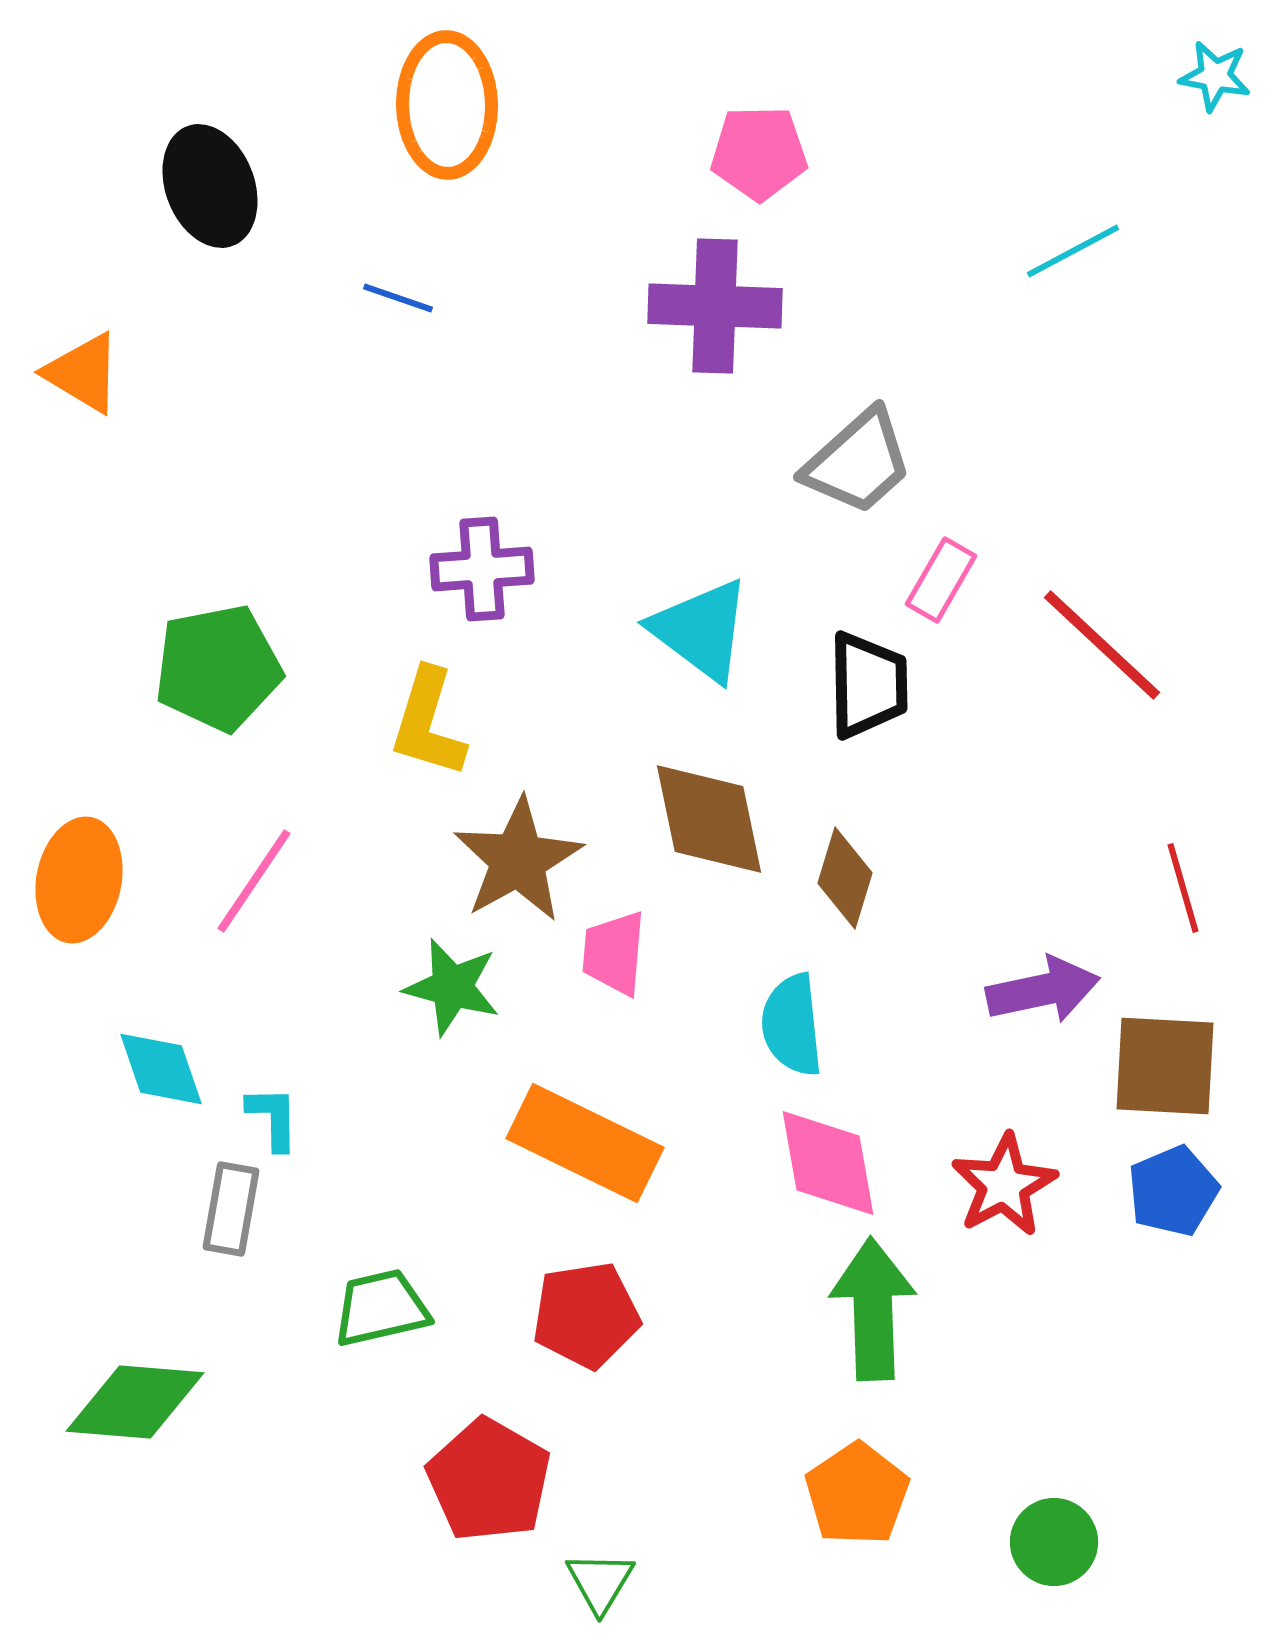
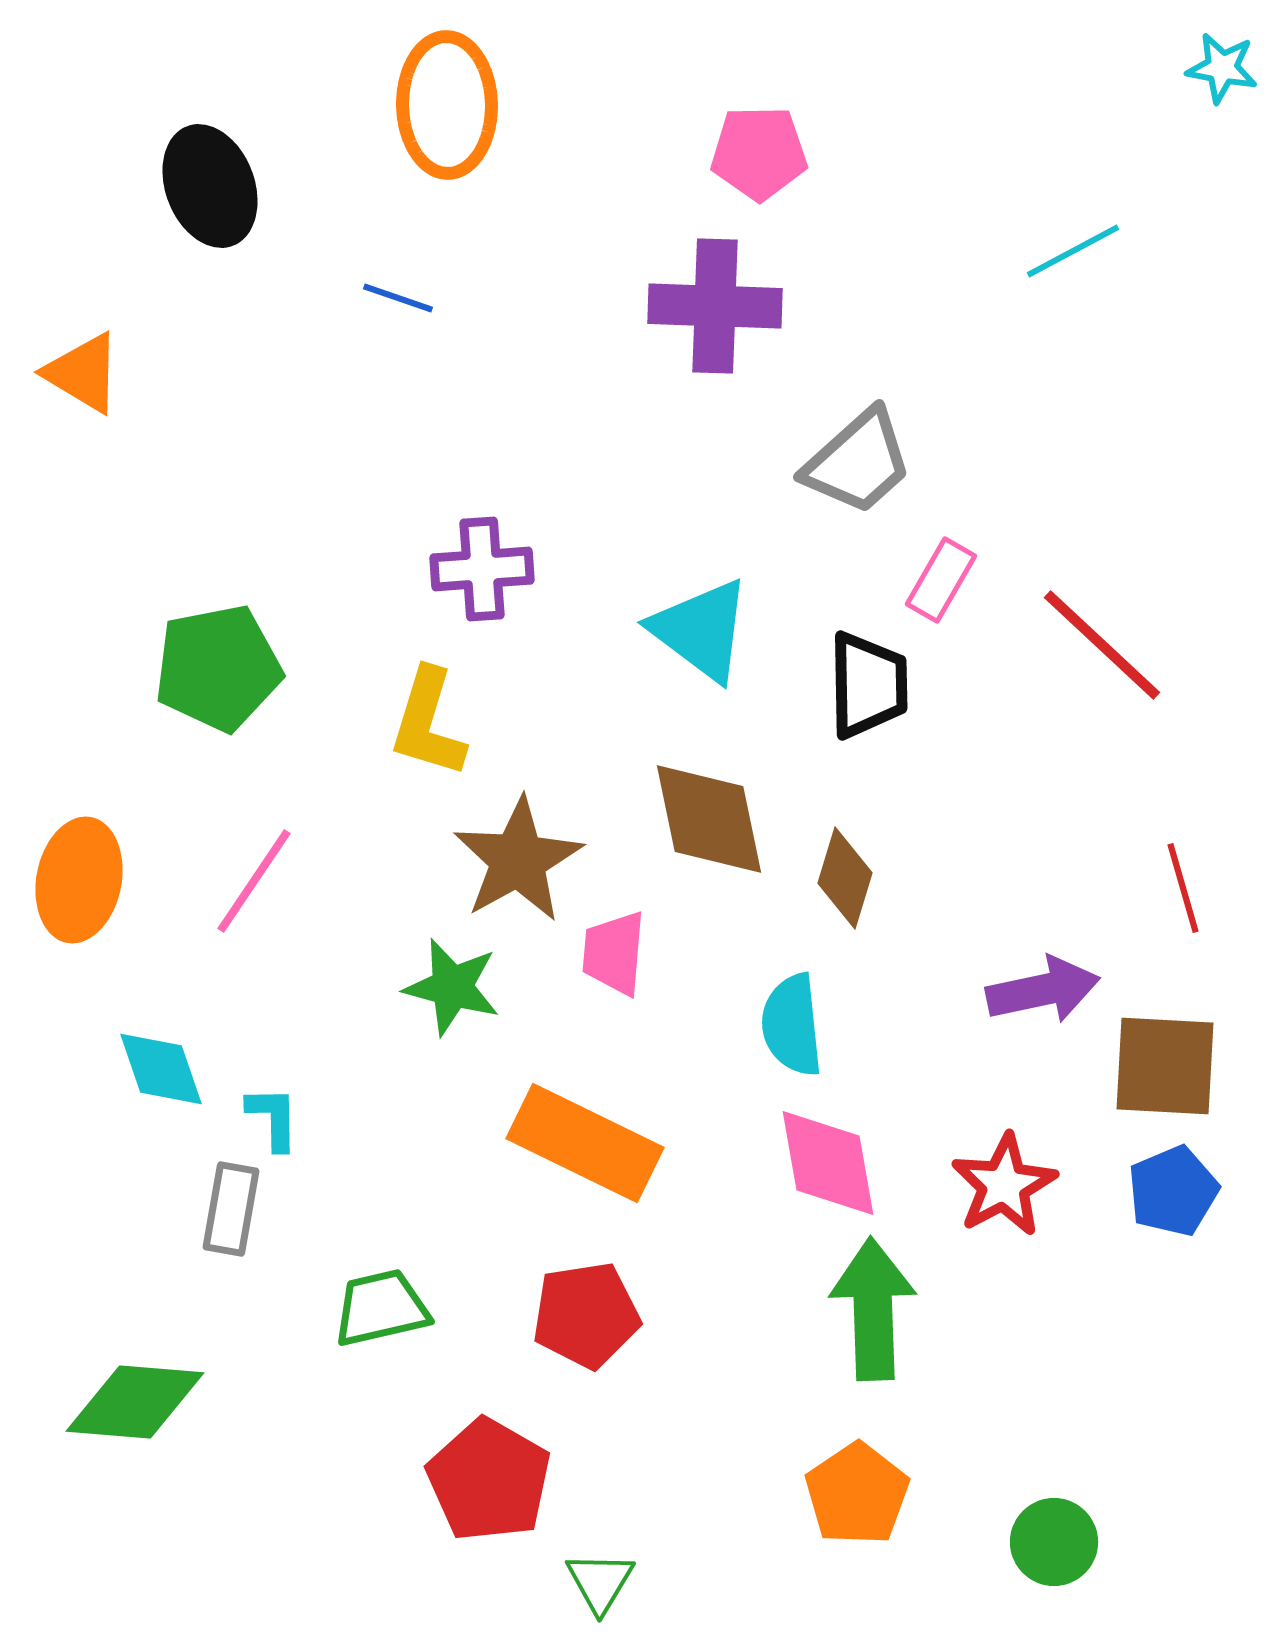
cyan star at (1215, 76): moved 7 px right, 8 px up
